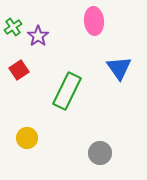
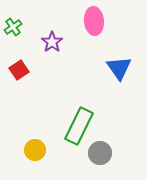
purple star: moved 14 px right, 6 px down
green rectangle: moved 12 px right, 35 px down
yellow circle: moved 8 px right, 12 px down
